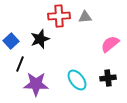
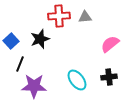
black cross: moved 1 px right, 1 px up
purple star: moved 2 px left, 2 px down
